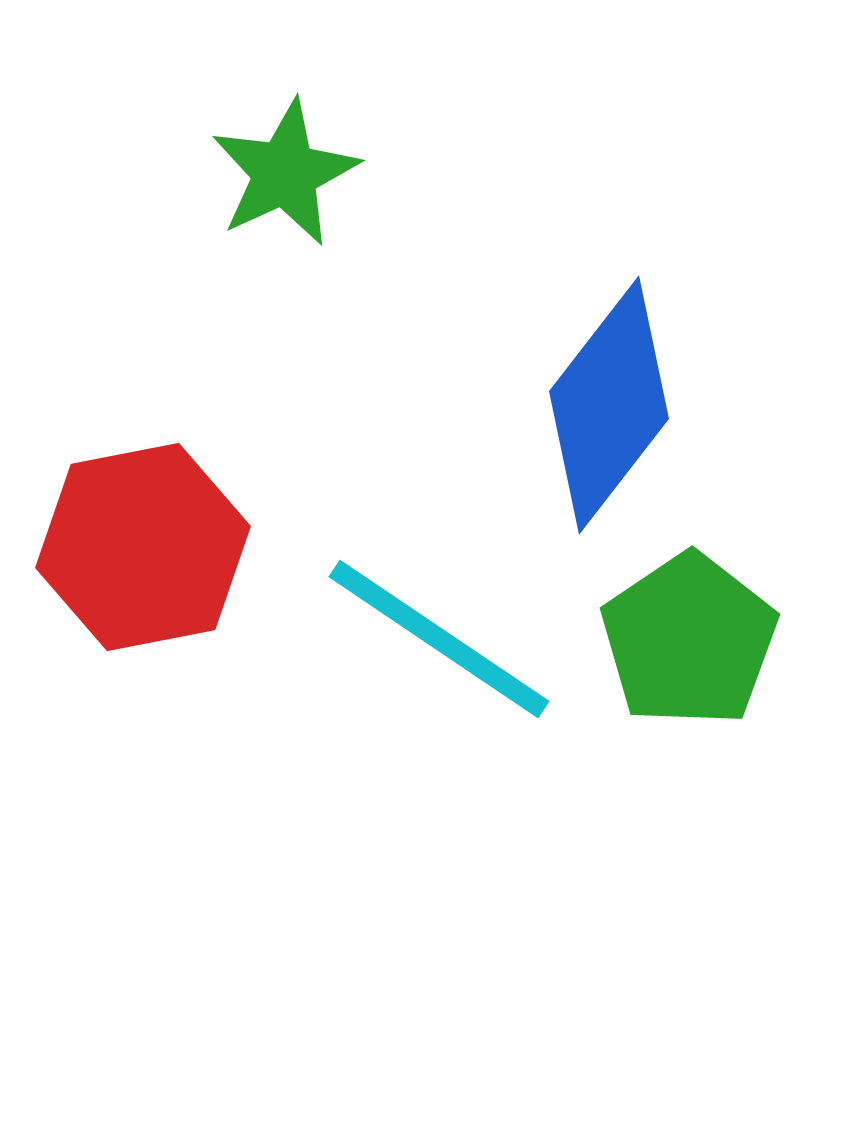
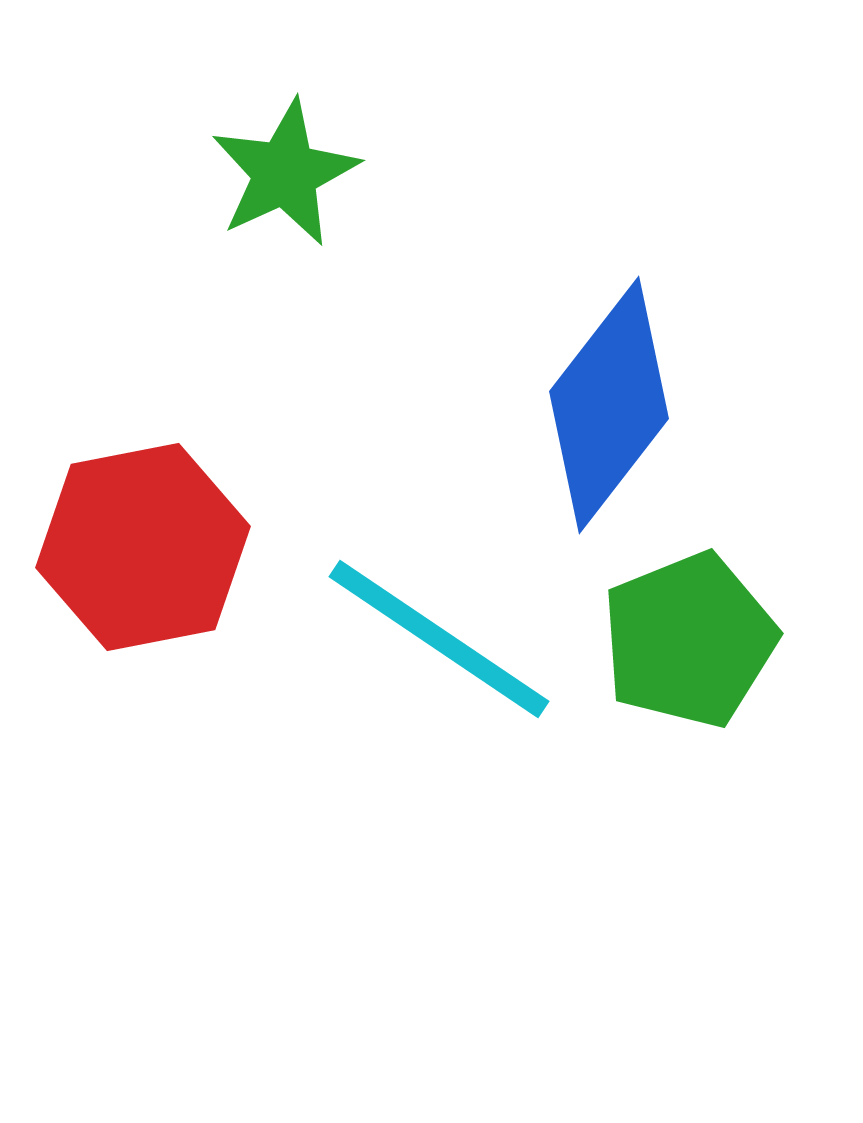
green pentagon: rotated 12 degrees clockwise
